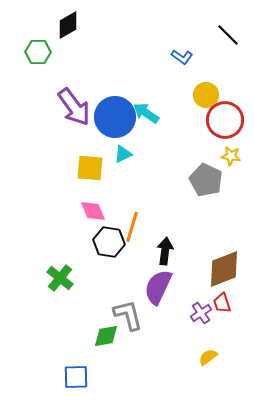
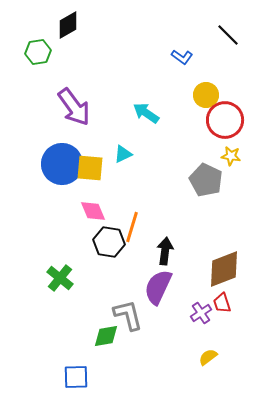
green hexagon: rotated 10 degrees counterclockwise
blue circle: moved 53 px left, 47 px down
